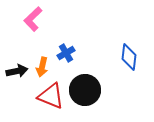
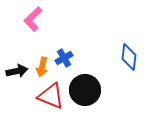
blue cross: moved 2 px left, 5 px down
